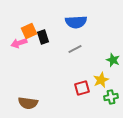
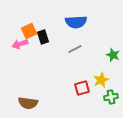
pink arrow: moved 1 px right, 1 px down
green star: moved 5 px up
